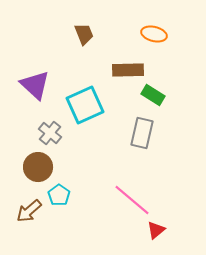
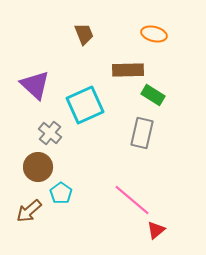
cyan pentagon: moved 2 px right, 2 px up
